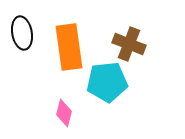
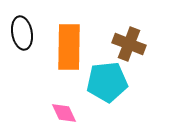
orange rectangle: rotated 9 degrees clockwise
pink diamond: rotated 40 degrees counterclockwise
